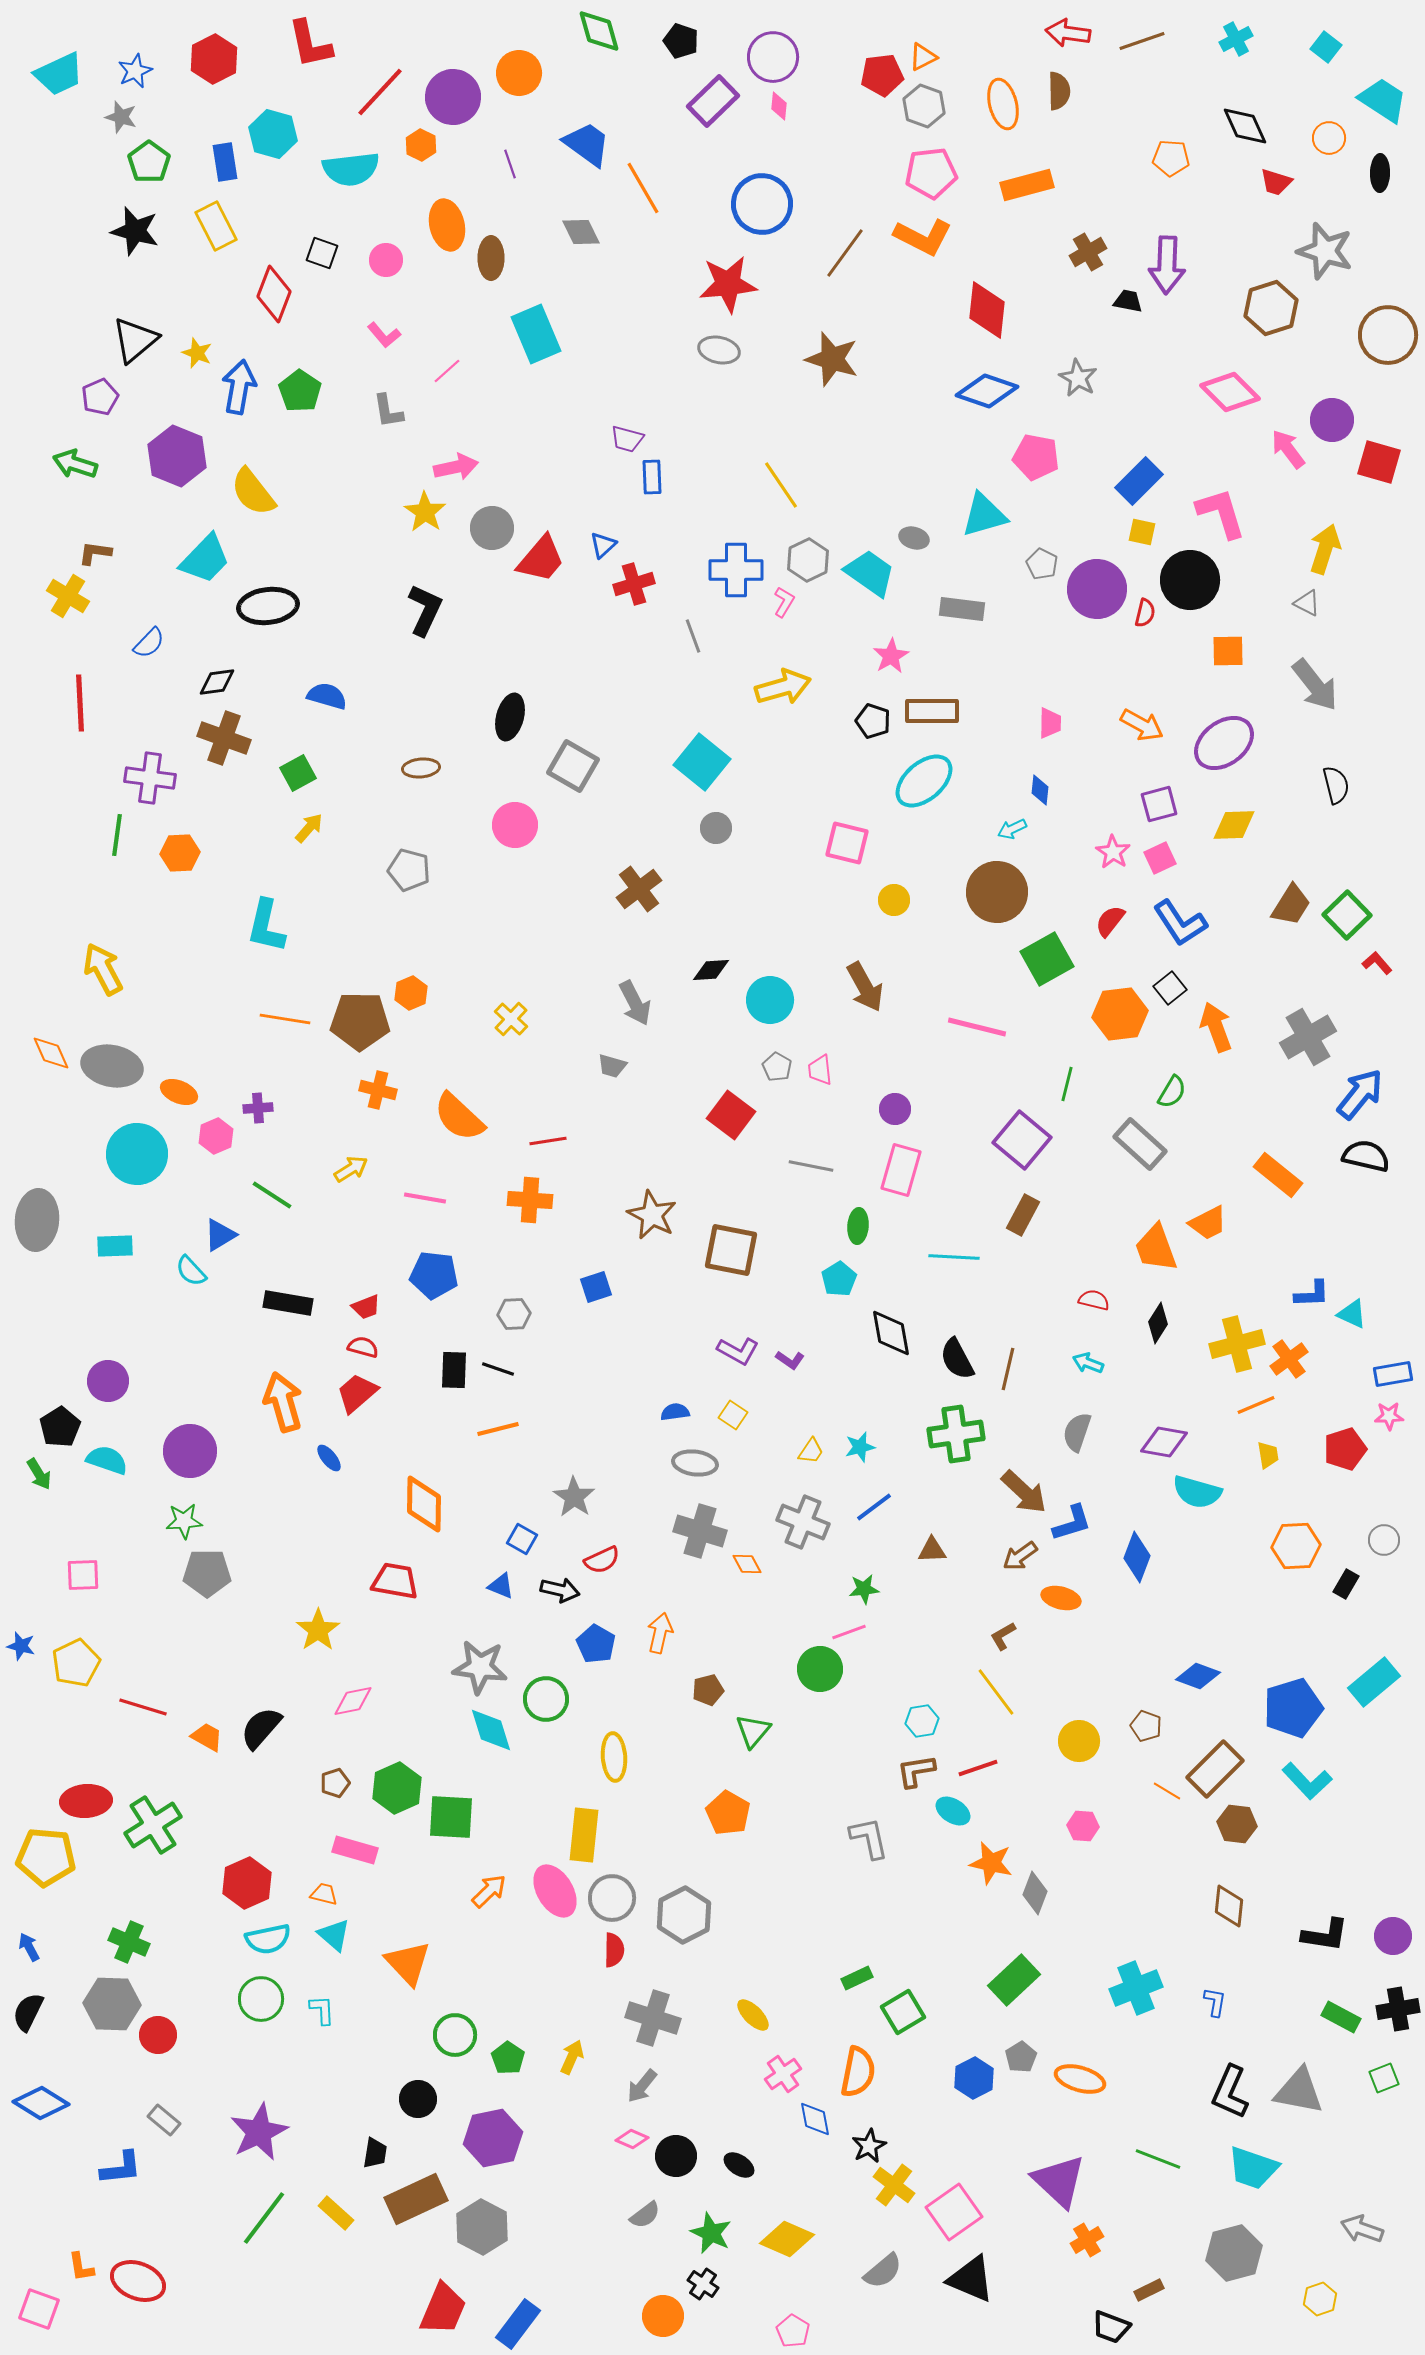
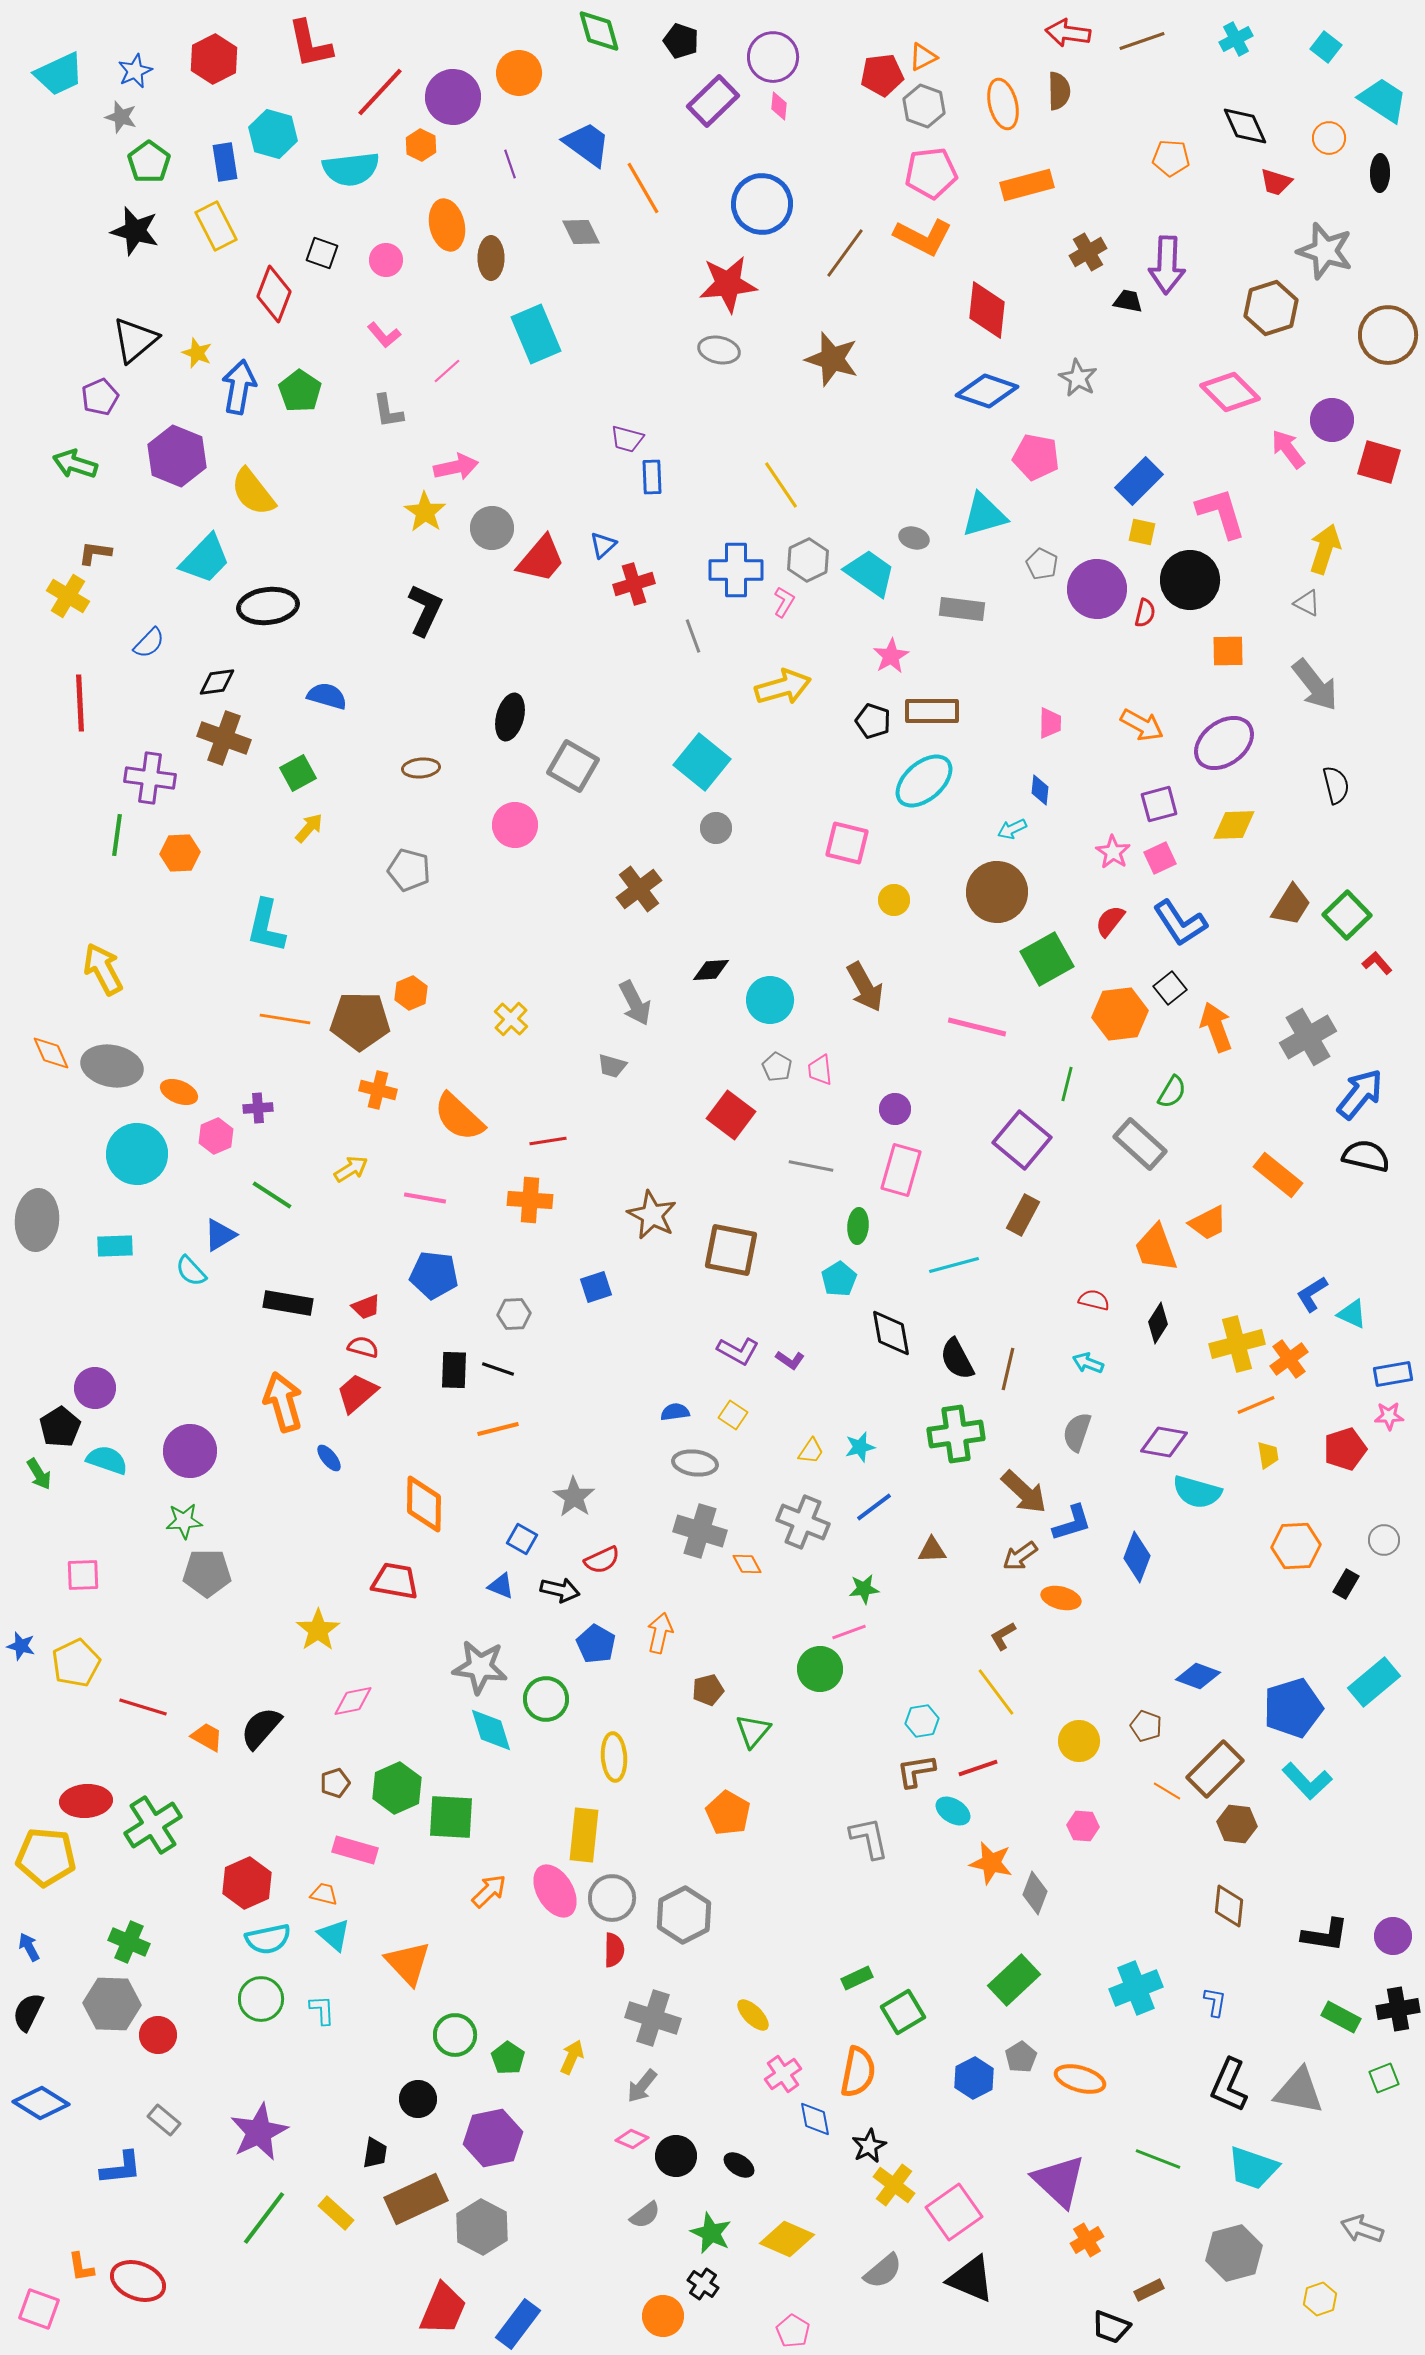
cyan line at (954, 1257): moved 8 px down; rotated 18 degrees counterclockwise
blue L-shape at (1312, 1294): rotated 150 degrees clockwise
purple circle at (108, 1381): moved 13 px left, 7 px down
black L-shape at (1230, 2092): moved 1 px left, 7 px up
